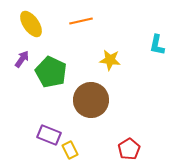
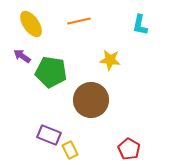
orange line: moved 2 px left
cyan L-shape: moved 17 px left, 20 px up
purple arrow: moved 3 px up; rotated 90 degrees counterclockwise
green pentagon: rotated 16 degrees counterclockwise
red pentagon: rotated 10 degrees counterclockwise
